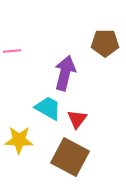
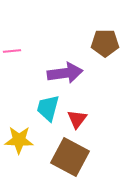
purple arrow: rotated 68 degrees clockwise
cyan trapezoid: rotated 104 degrees counterclockwise
